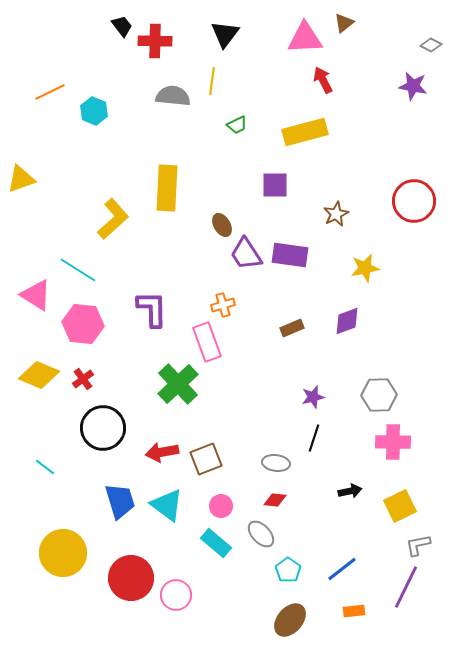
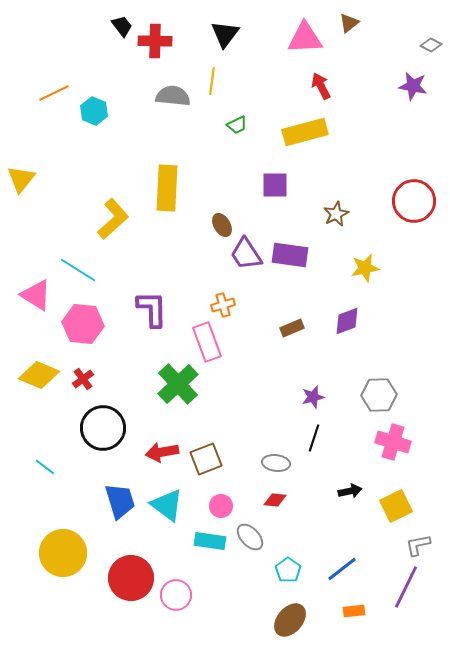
brown triangle at (344, 23): moved 5 px right
red arrow at (323, 80): moved 2 px left, 6 px down
orange line at (50, 92): moved 4 px right, 1 px down
yellow triangle at (21, 179): rotated 32 degrees counterclockwise
pink cross at (393, 442): rotated 16 degrees clockwise
yellow square at (400, 506): moved 4 px left
gray ellipse at (261, 534): moved 11 px left, 3 px down
cyan rectangle at (216, 543): moved 6 px left, 2 px up; rotated 32 degrees counterclockwise
